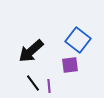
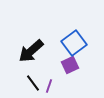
blue square: moved 4 px left, 3 px down; rotated 15 degrees clockwise
purple square: rotated 18 degrees counterclockwise
purple line: rotated 24 degrees clockwise
